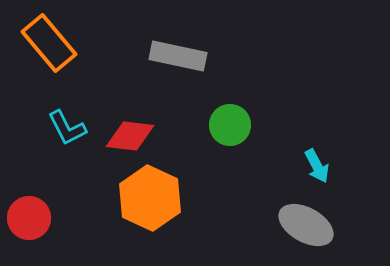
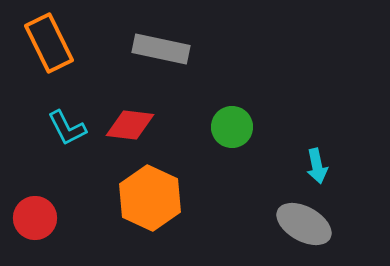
orange rectangle: rotated 14 degrees clockwise
gray rectangle: moved 17 px left, 7 px up
green circle: moved 2 px right, 2 px down
red diamond: moved 11 px up
cyan arrow: rotated 16 degrees clockwise
red circle: moved 6 px right
gray ellipse: moved 2 px left, 1 px up
